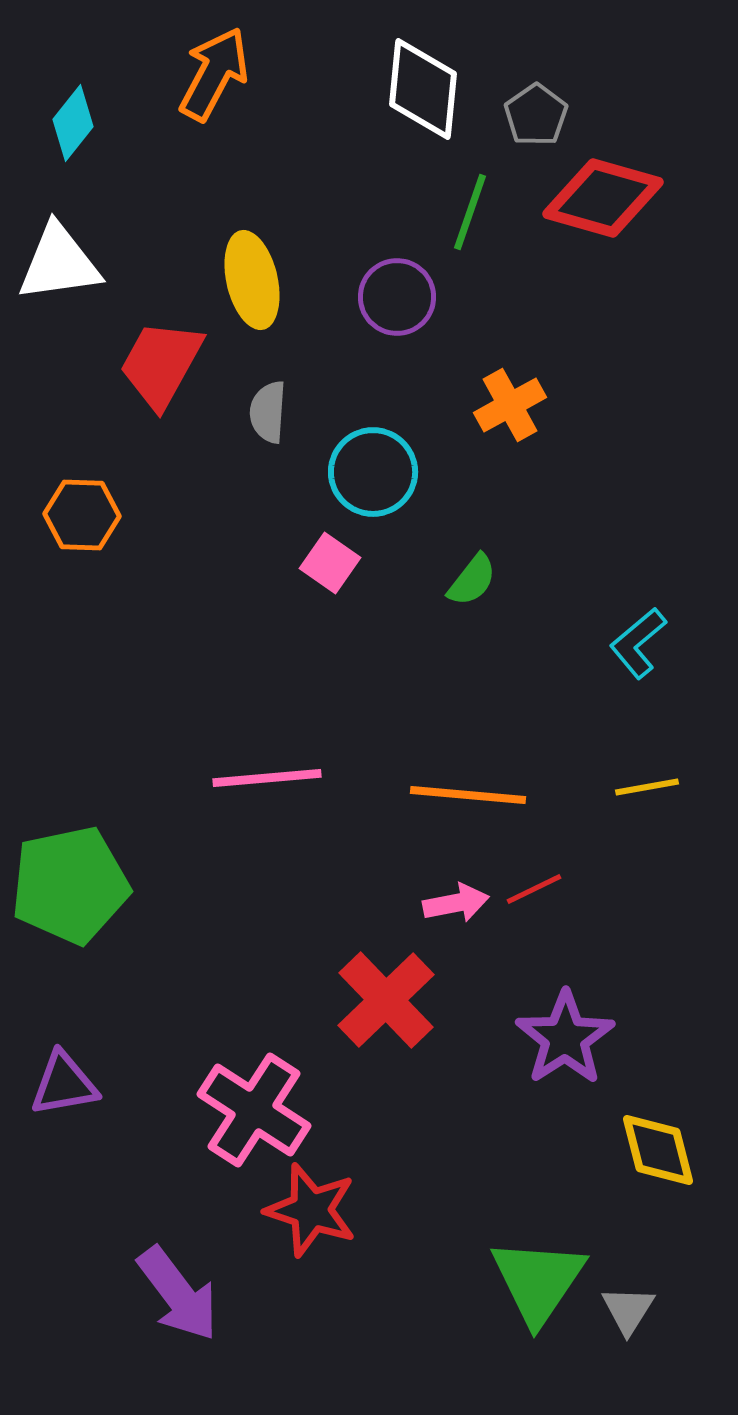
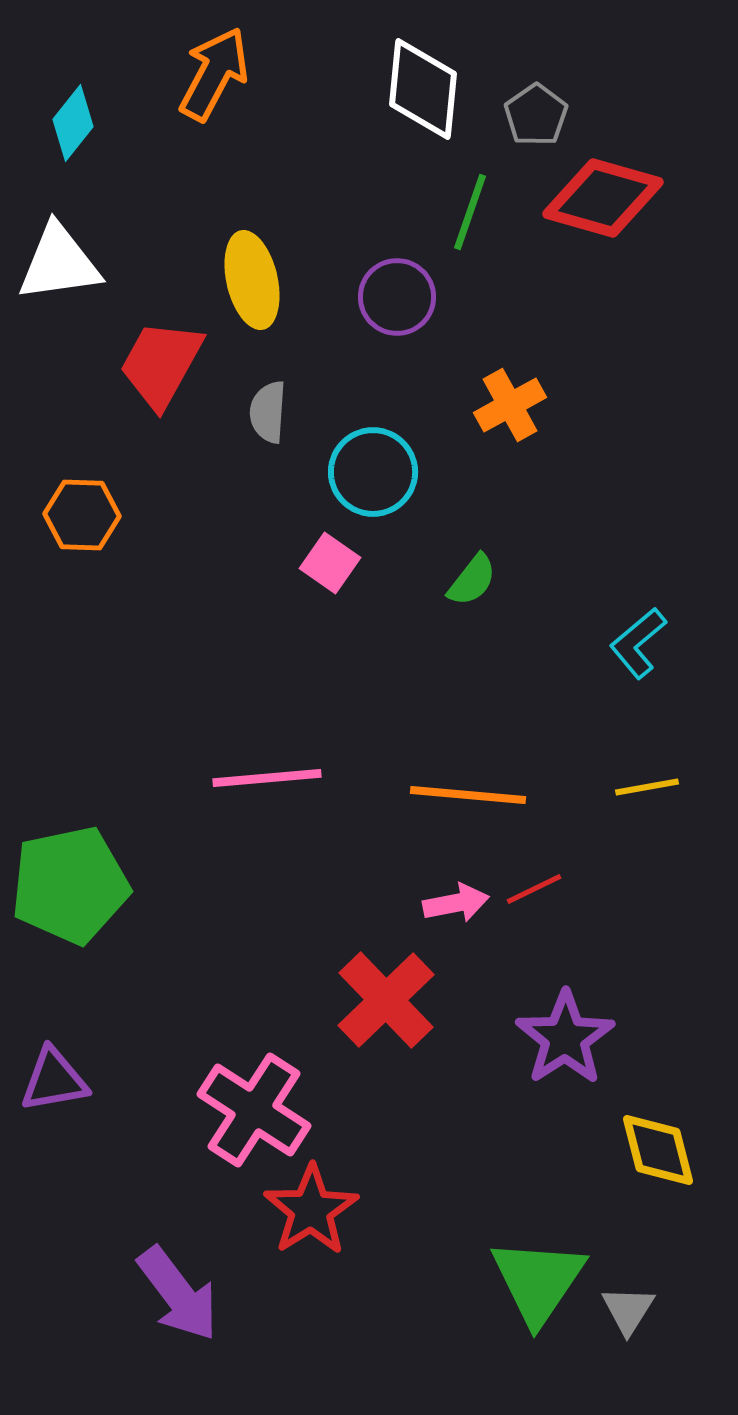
purple triangle: moved 10 px left, 4 px up
red star: rotated 22 degrees clockwise
